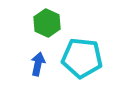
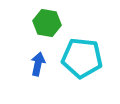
green hexagon: rotated 16 degrees counterclockwise
